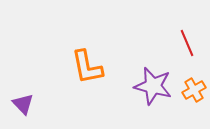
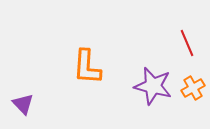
orange L-shape: rotated 15 degrees clockwise
orange cross: moved 1 px left, 2 px up
